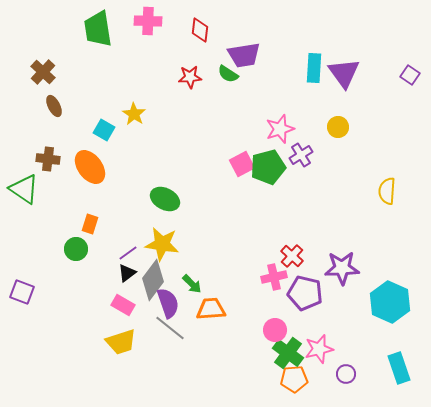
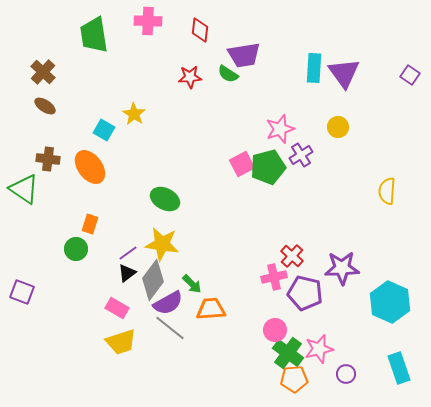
green trapezoid at (98, 29): moved 4 px left, 6 px down
brown ellipse at (54, 106): moved 9 px left; rotated 30 degrees counterclockwise
purple semicircle at (168, 303): rotated 80 degrees clockwise
pink rectangle at (123, 305): moved 6 px left, 3 px down
